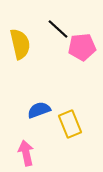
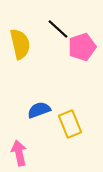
pink pentagon: rotated 12 degrees counterclockwise
pink arrow: moved 7 px left
